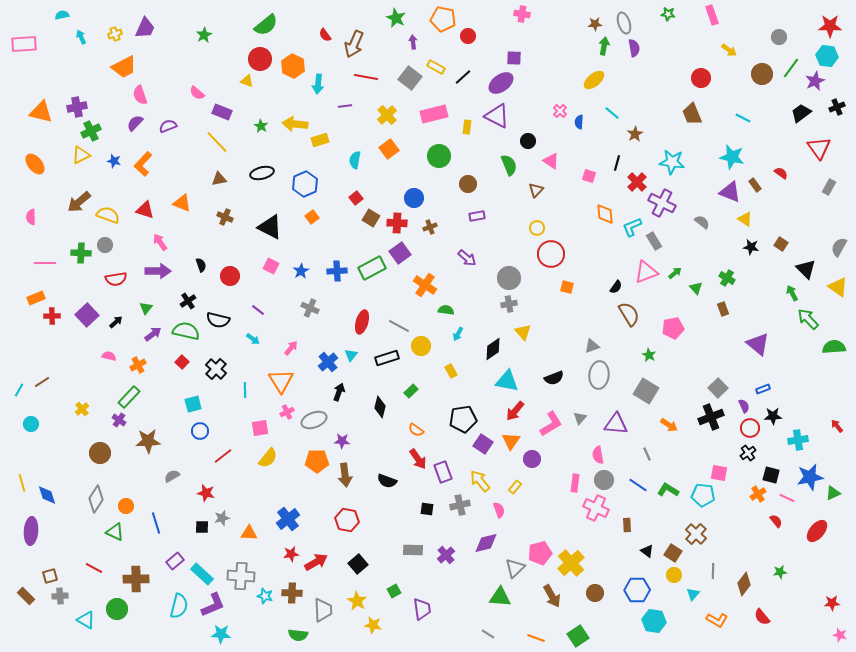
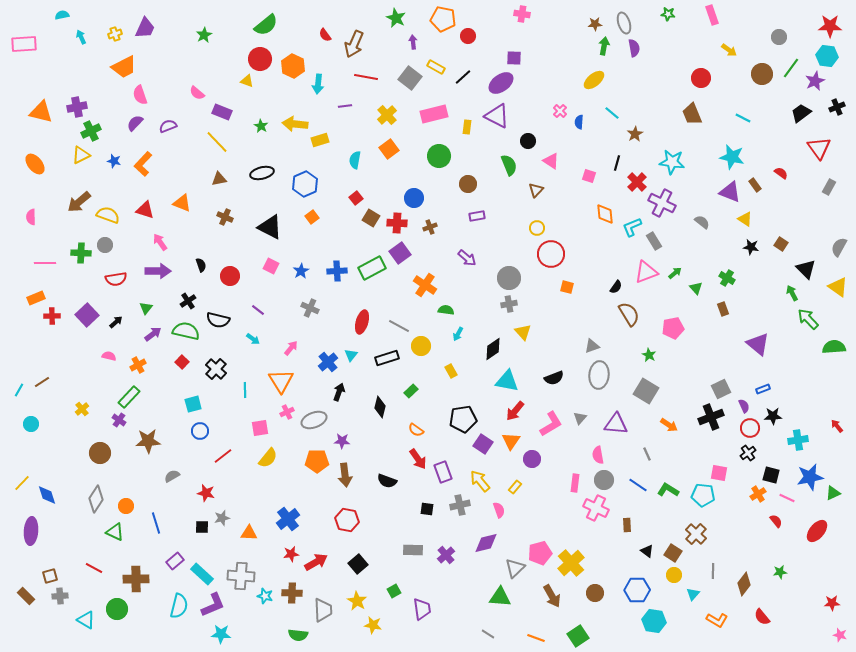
gray square at (718, 388): moved 3 px right, 1 px down; rotated 18 degrees clockwise
yellow line at (22, 483): rotated 60 degrees clockwise
